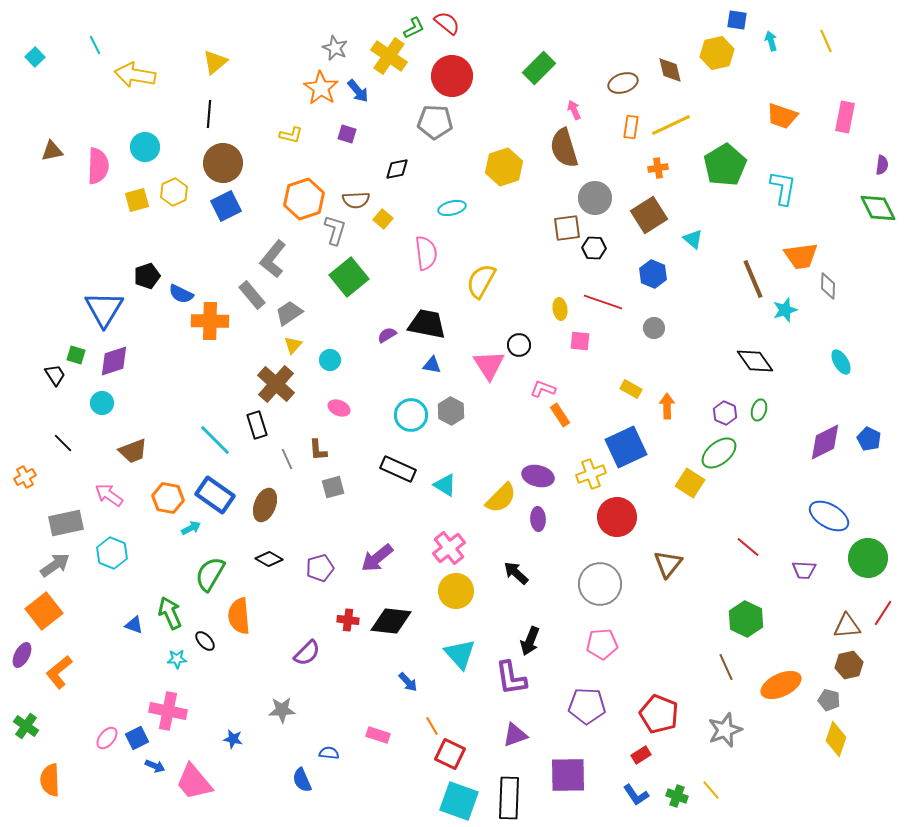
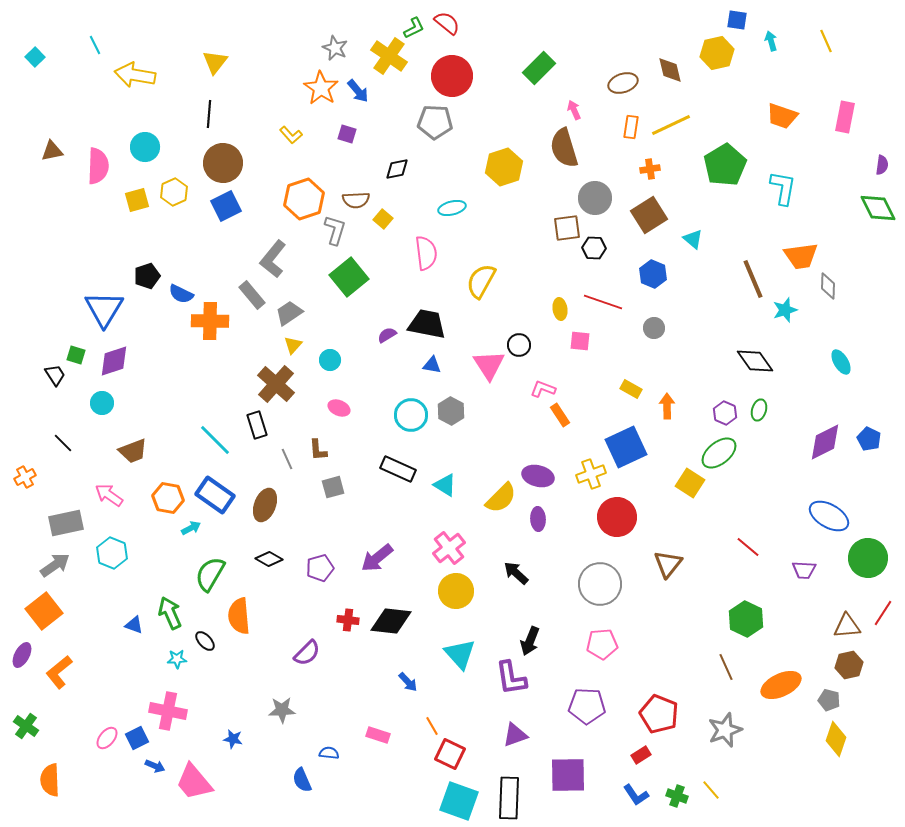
yellow triangle at (215, 62): rotated 12 degrees counterclockwise
yellow L-shape at (291, 135): rotated 35 degrees clockwise
orange cross at (658, 168): moved 8 px left, 1 px down
